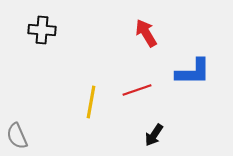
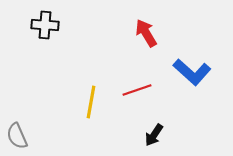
black cross: moved 3 px right, 5 px up
blue L-shape: moved 1 px left; rotated 42 degrees clockwise
